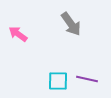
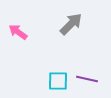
gray arrow: rotated 100 degrees counterclockwise
pink arrow: moved 2 px up
